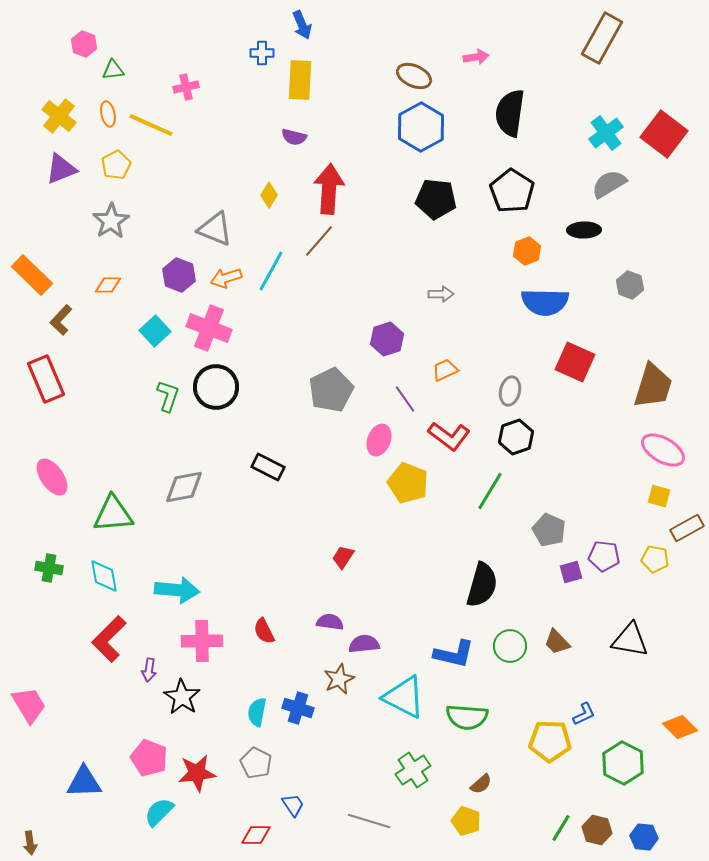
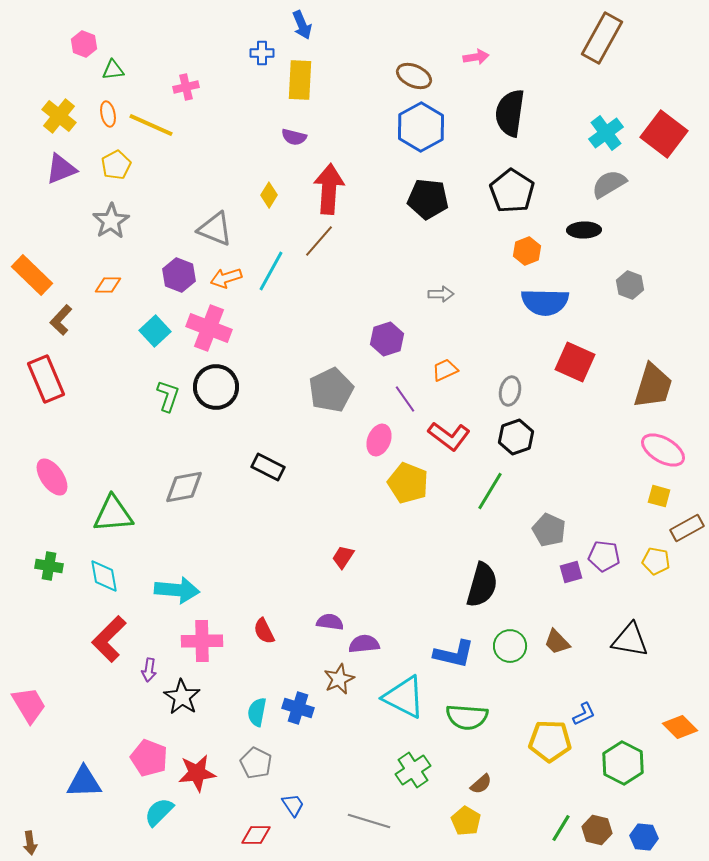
black pentagon at (436, 199): moved 8 px left
yellow pentagon at (655, 559): moved 1 px right, 2 px down
green cross at (49, 568): moved 2 px up
yellow pentagon at (466, 821): rotated 12 degrees clockwise
